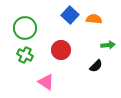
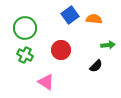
blue square: rotated 12 degrees clockwise
